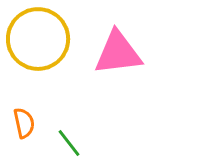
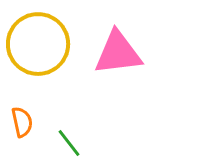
yellow circle: moved 5 px down
orange semicircle: moved 2 px left, 1 px up
